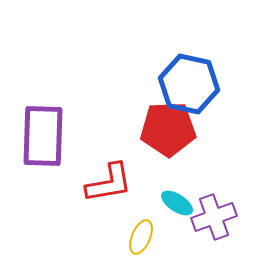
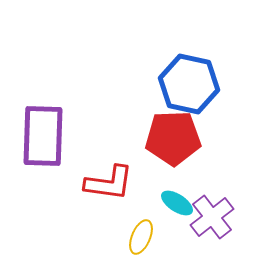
red pentagon: moved 5 px right, 9 px down
red L-shape: rotated 18 degrees clockwise
purple cross: moved 2 px left; rotated 18 degrees counterclockwise
